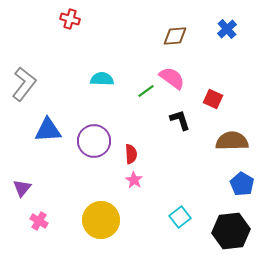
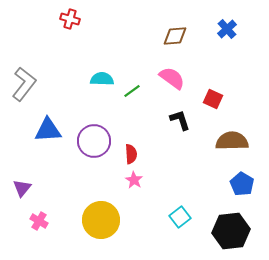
green line: moved 14 px left
